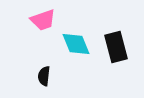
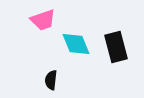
black semicircle: moved 7 px right, 4 px down
